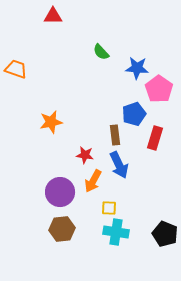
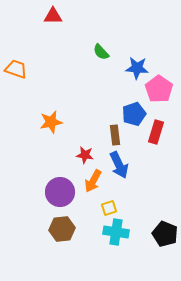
red rectangle: moved 1 px right, 6 px up
yellow square: rotated 21 degrees counterclockwise
